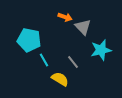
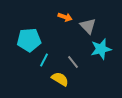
gray triangle: moved 5 px right, 1 px up
cyan pentagon: rotated 15 degrees counterclockwise
cyan star: moved 1 px up
cyan line: rotated 56 degrees clockwise
